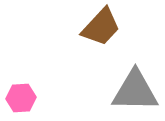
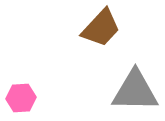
brown trapezoid: moved 1 px down
